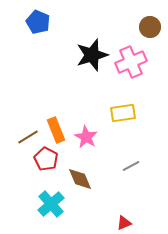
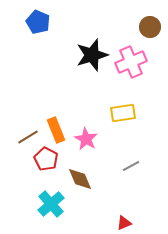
pink star: moved 2 px down
